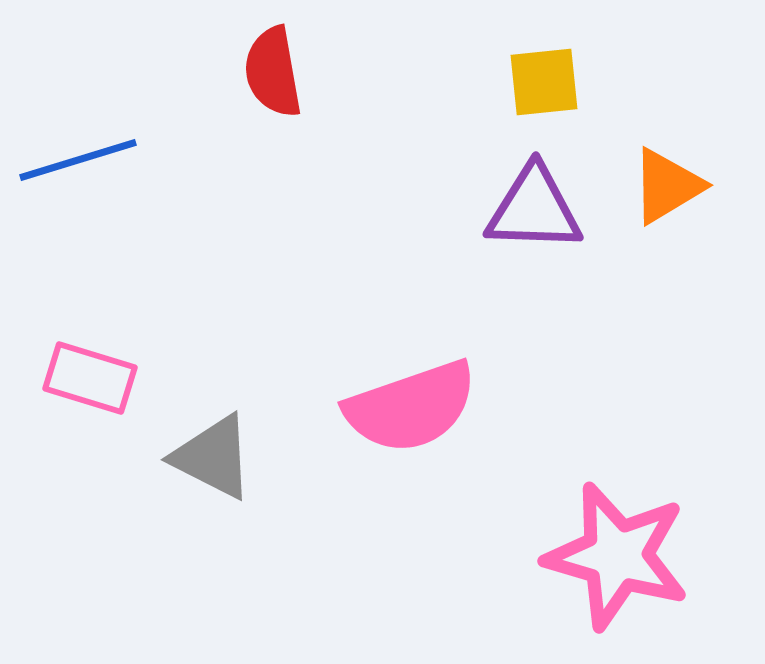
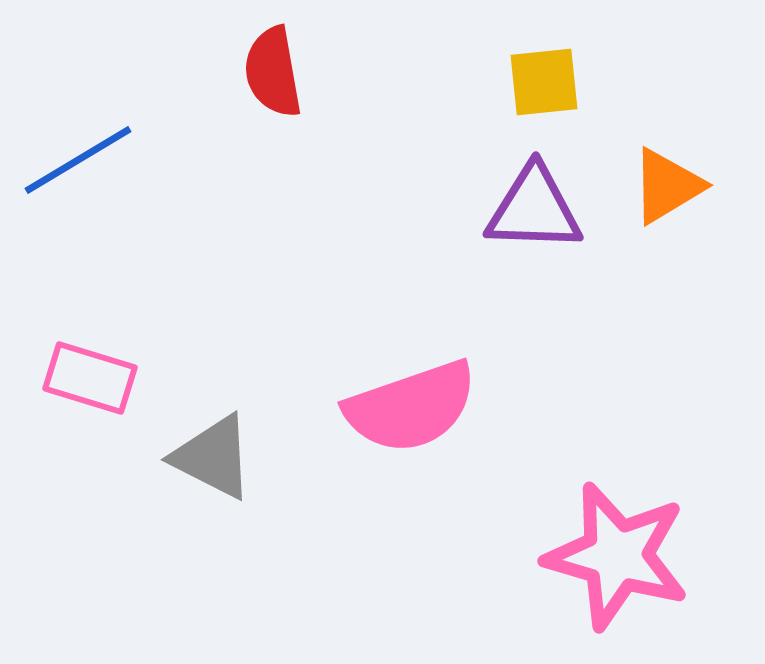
blue line: rotated 14 degrees counterclockwise
